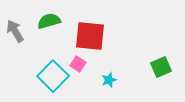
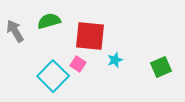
cyan star: moved 6 px right, 20 px up
